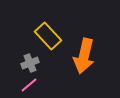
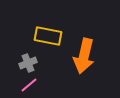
yellow rectangle: rotated 36 degrees counterclockwise
gray cross: moved 2 px left
